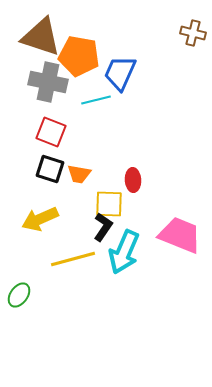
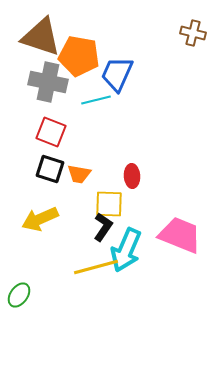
blue trapezoid: moved 3 px left, 1 px down
red ellipse: moved 1 px left, 4 px up
cyan arrow: moved 2 px right, 2 px up
yellow line: moved 23 px right, 8 px down
